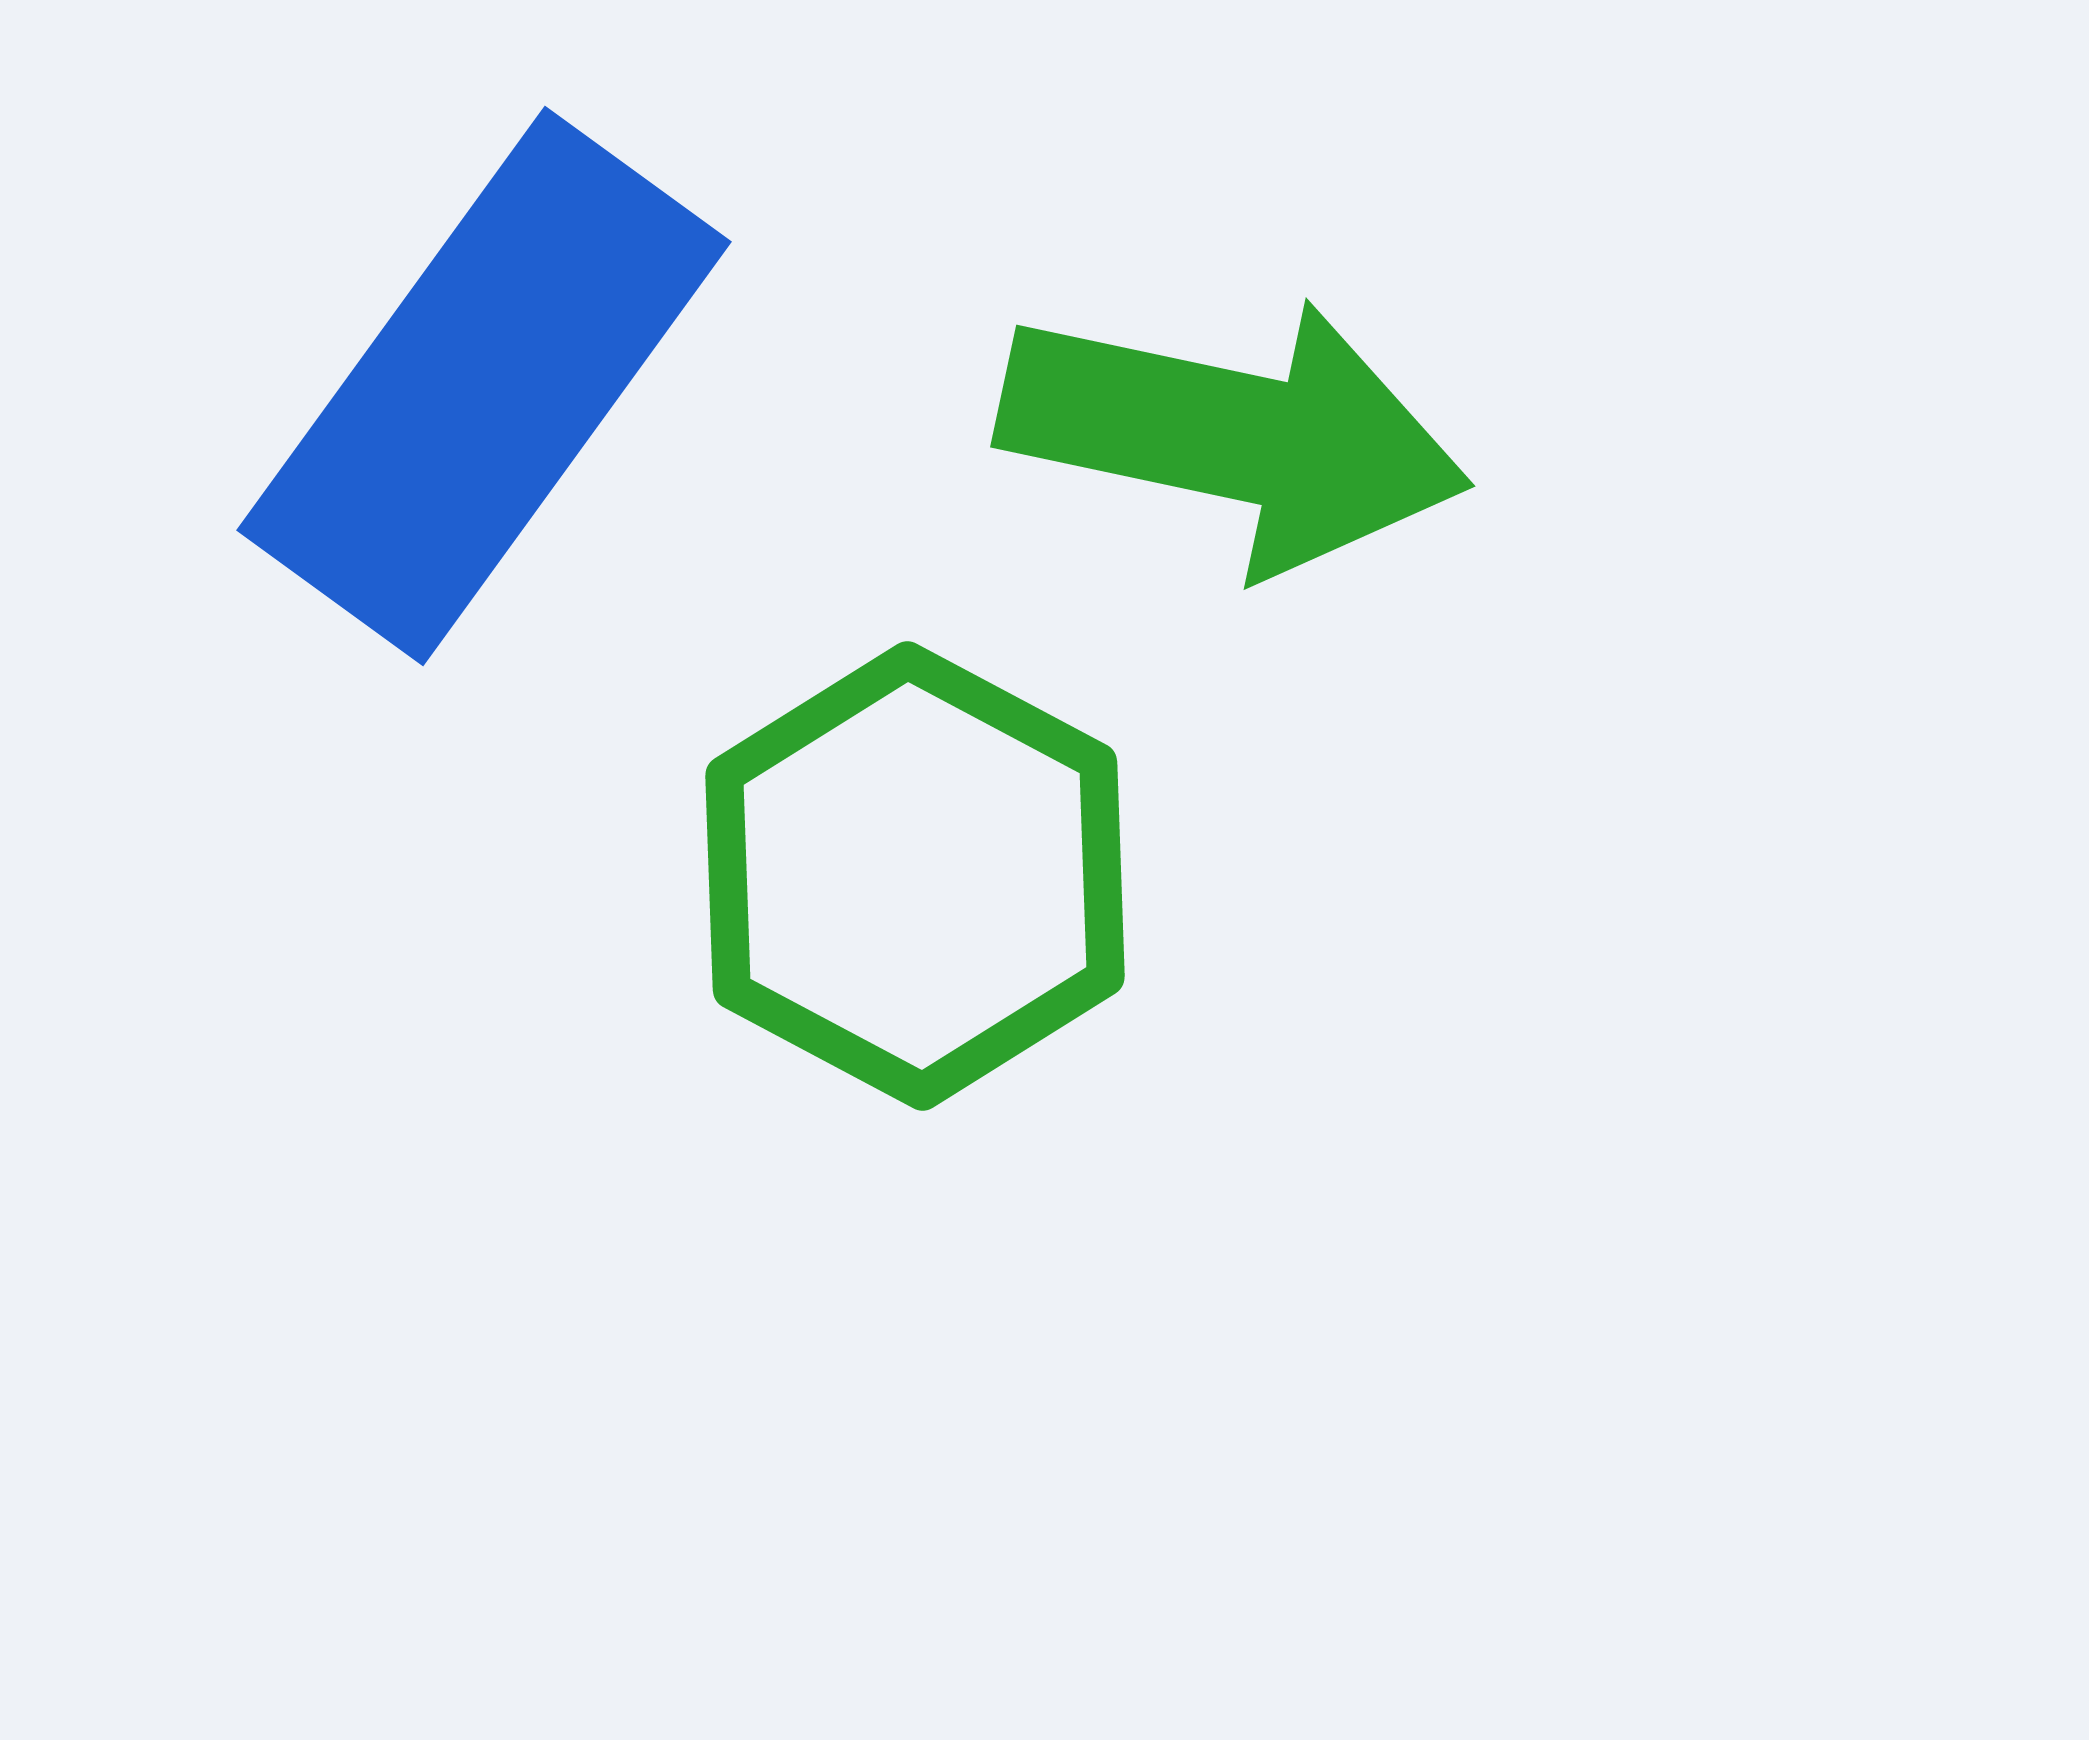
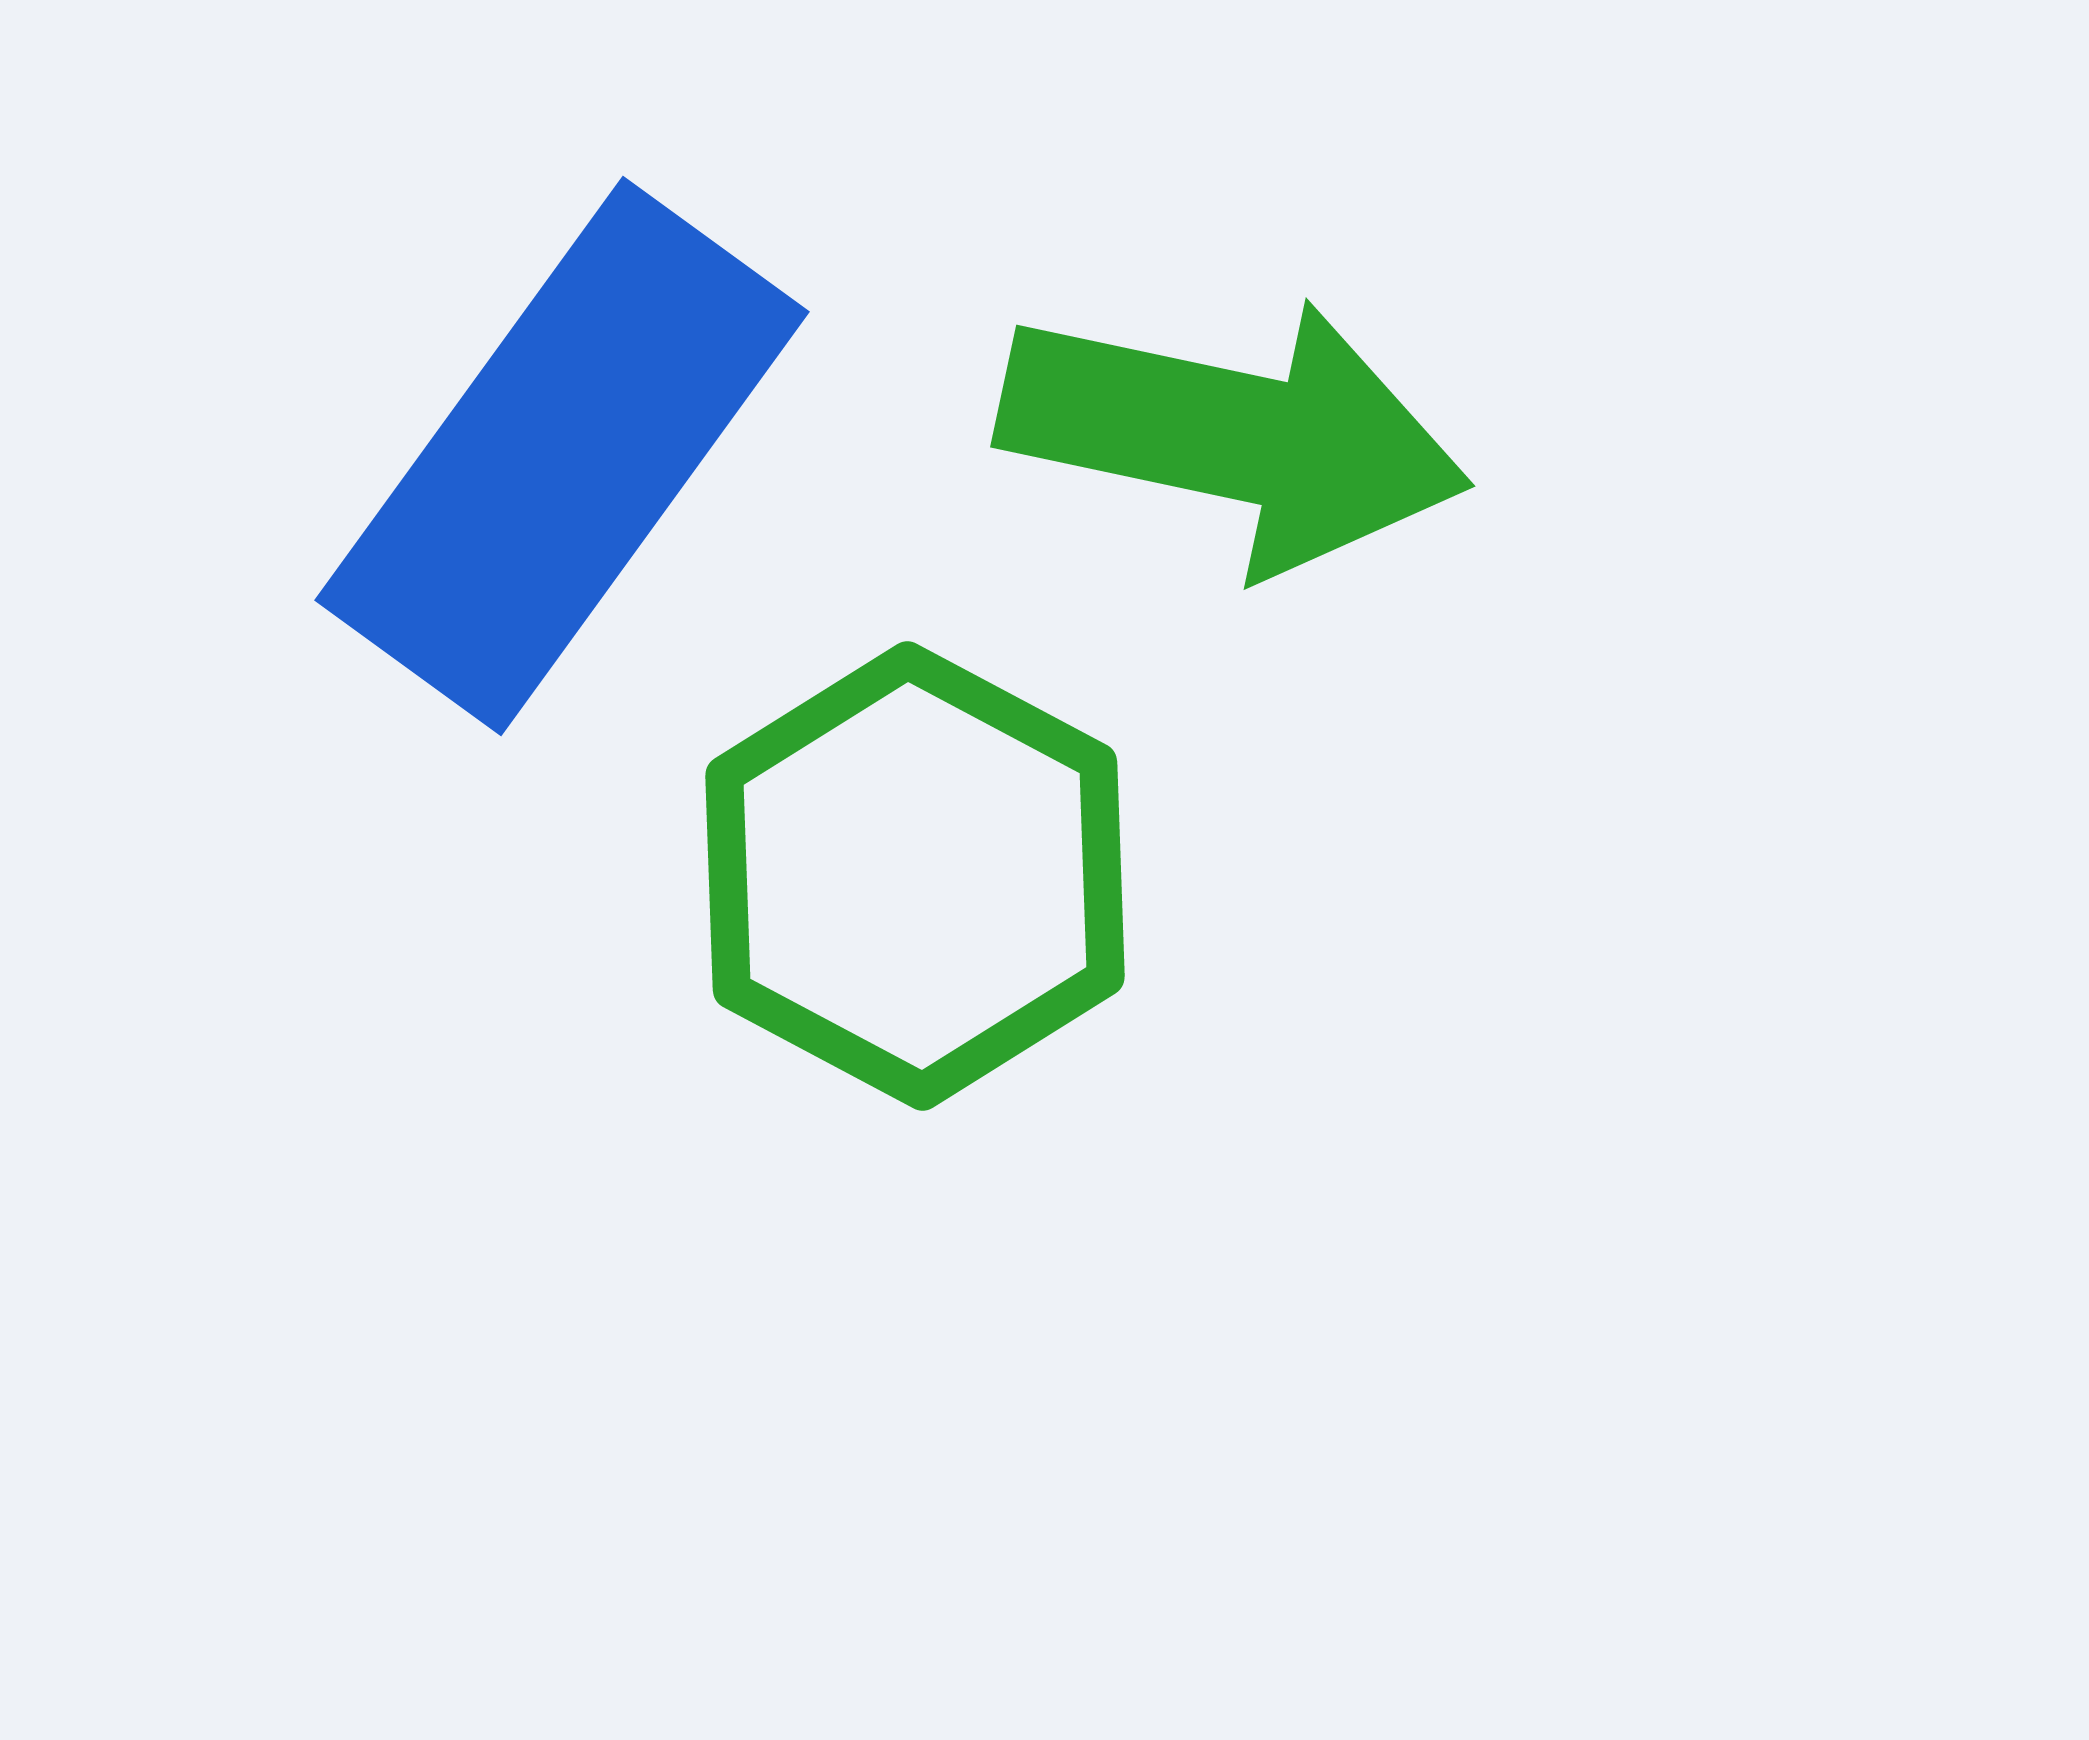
blue rectangle: moved 78 px right, 70 px down
